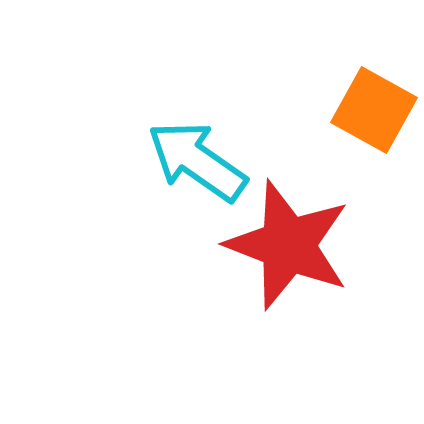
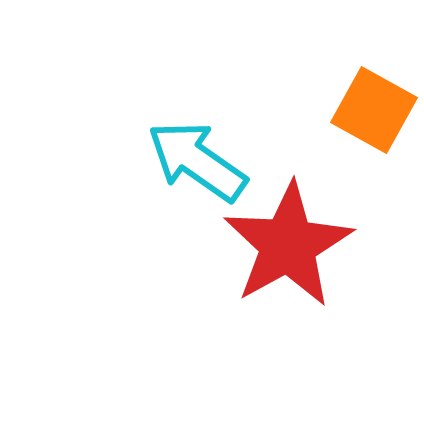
red star: rotated 22 degrees clockwise
